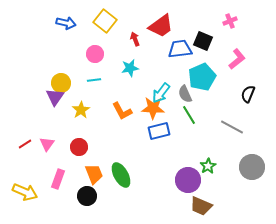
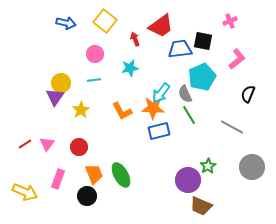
black square: rotated 12 degrees counterclockwise
